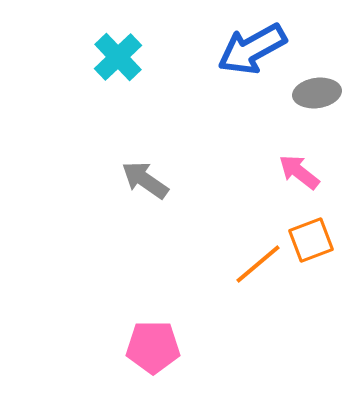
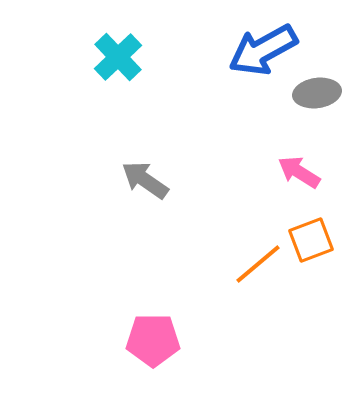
blue arrow: moved 11 px right, 1 px down
pink arrow: rotated 6 degrees counterclockwise
pink pentagon: moved 7 px up
